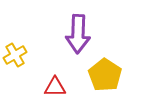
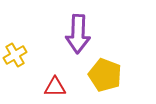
yellow pentagon: rotated 12 degrees counterclockwise
